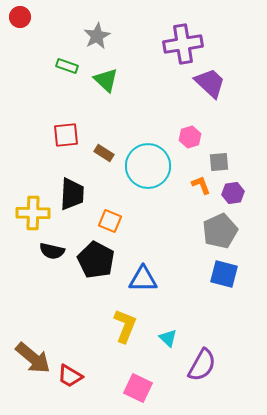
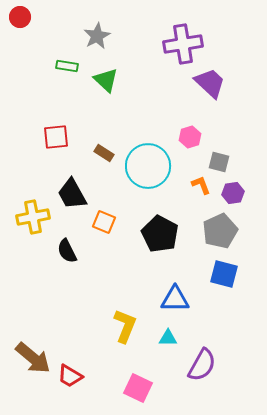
green rectangle: rotated 10 degrees counterclockwise
red square: moved 10 px left, 2 px down
gray square: rotated 20 degrees clockwise
black trapezoid: rotated 148 degrees clockwise
yellow cross: moved 4 px down; rotated 12 degrees counterclockwise
orange square: moved 6 px left, 1 px down
black semicircle: moved 15 px right; rotated 50 degrees clockwise
black pentagon: moved 64 px right, 26 px up
blue triangle: moved 32 px right, 20 px down
cyan triangle: rotated 42 degrees counterclockwise
